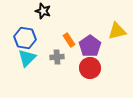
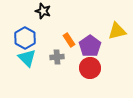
blue hexagon: rotated 20 degrees clockwise
cyan triangle: rotated 30 degrees counterclockwise
